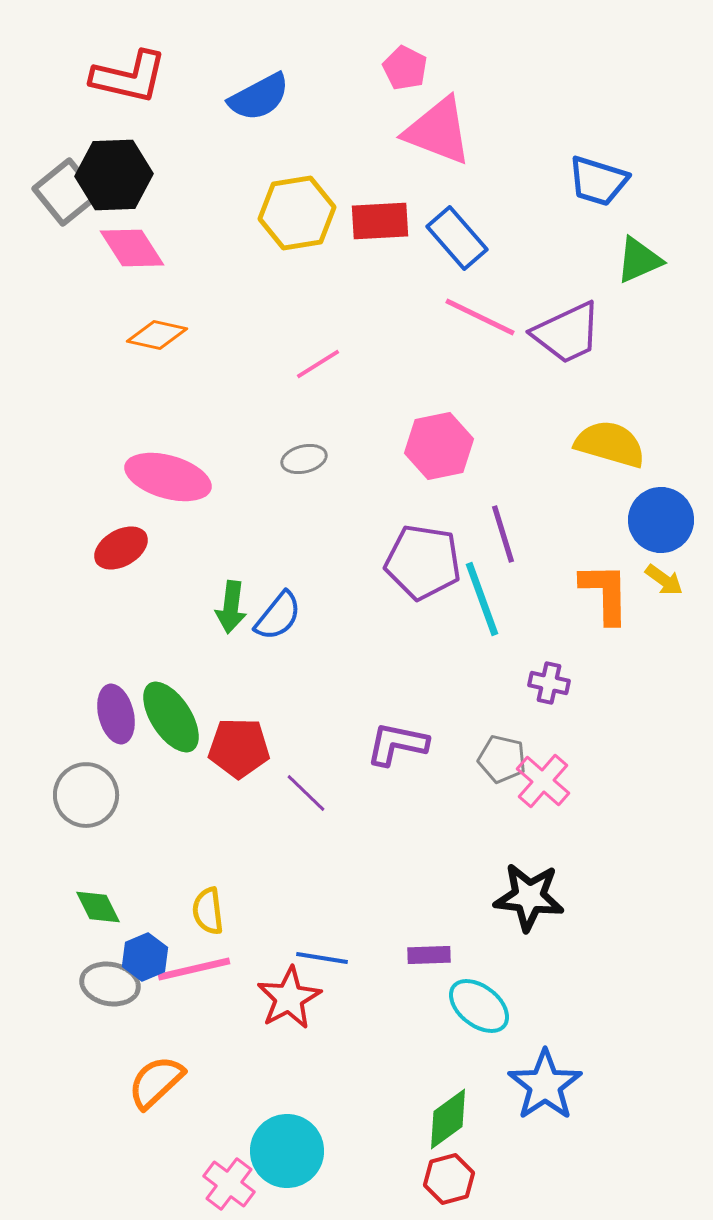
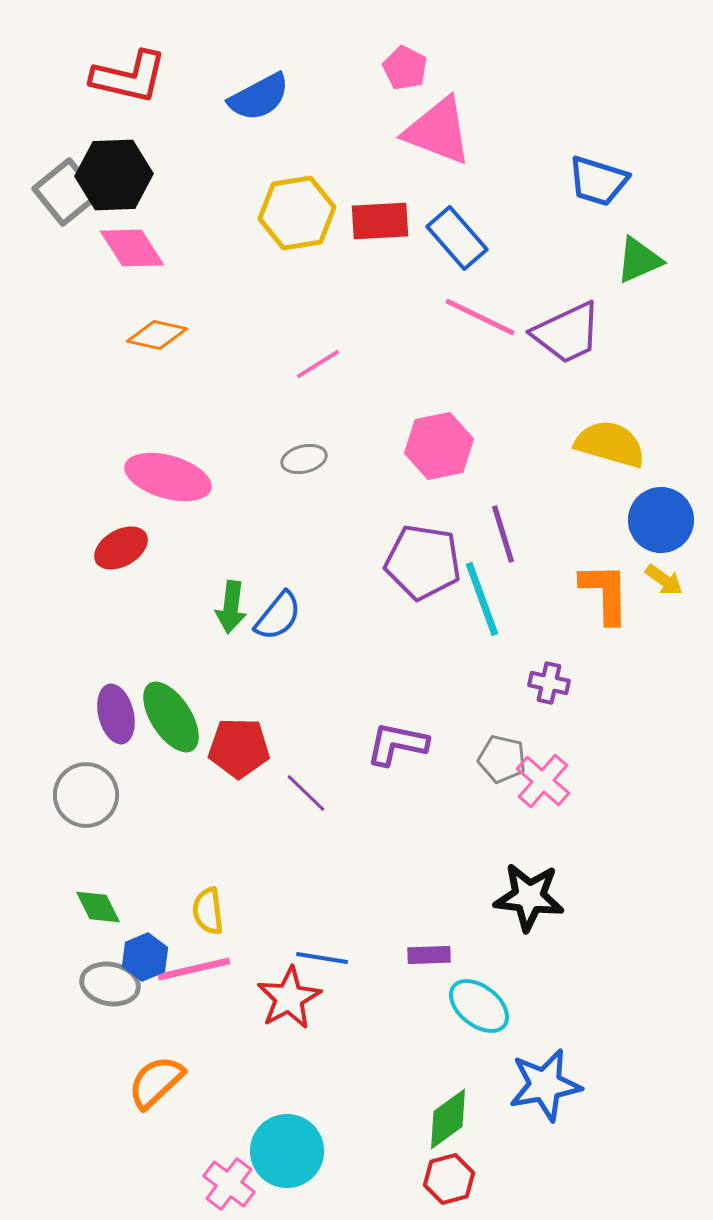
blue star at (545, 1085): rotated 24 degrees clockwise
